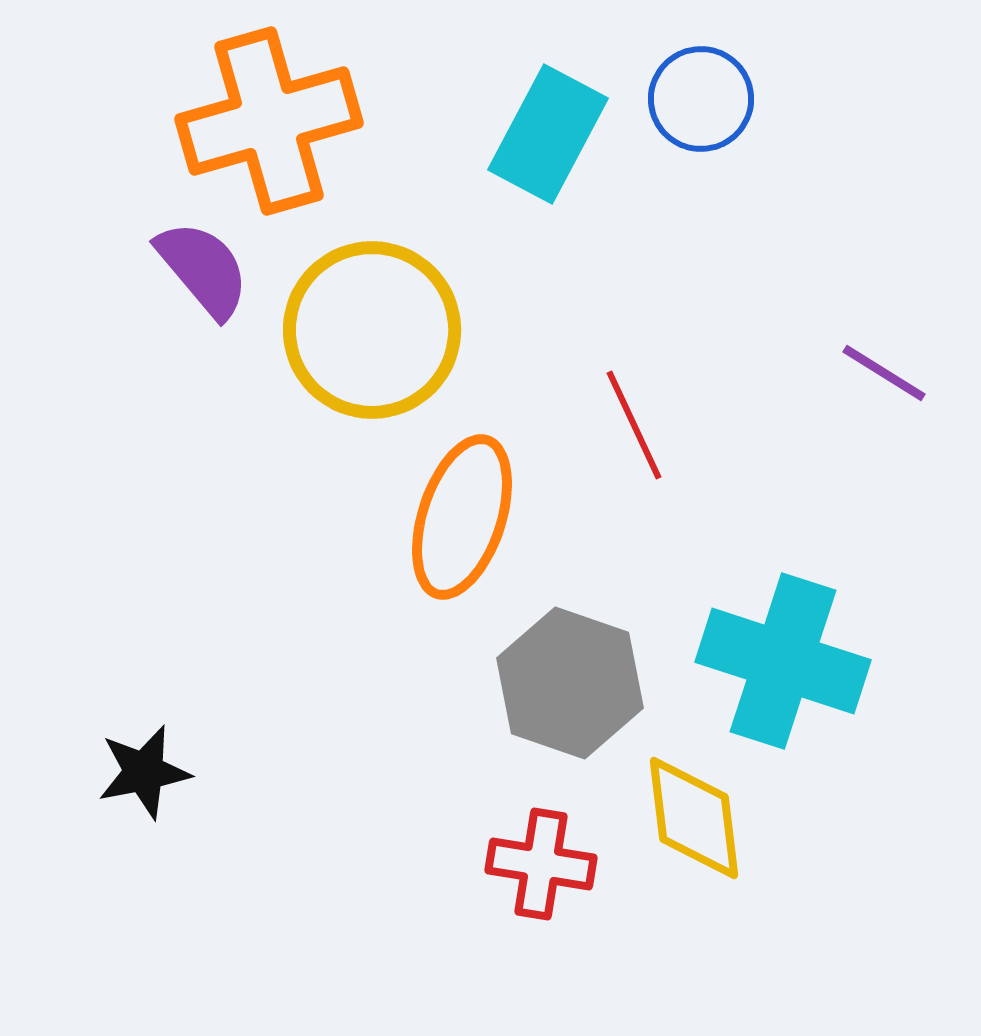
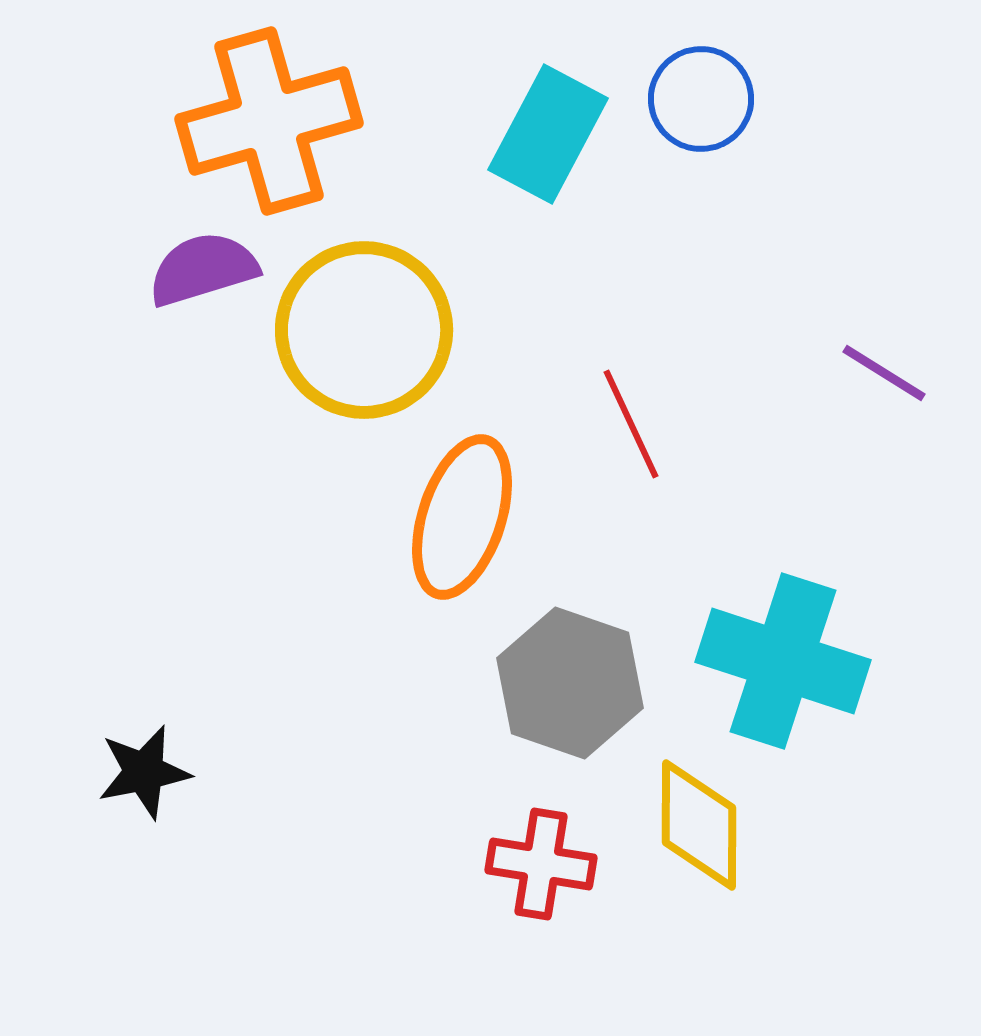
purple semicircle: rotated 67 degrees counterclockwise
yellow circle: moved 8 px left
red line: moved 3 px left, 1 px up
yellow diamond: moved 5 px right, 7 px down; rotated 7 degrees clockwise
